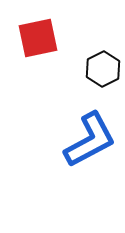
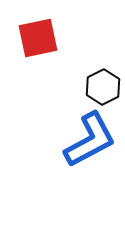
black hexagon: moved 18 px down
